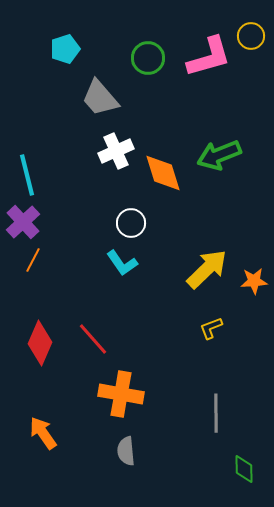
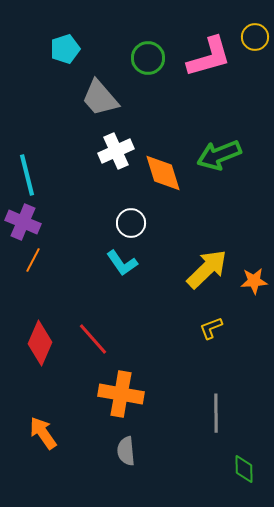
yellow circle: moved 4 px right, 1 px down
purple cross: rotated 24 degrees counterclockwise
